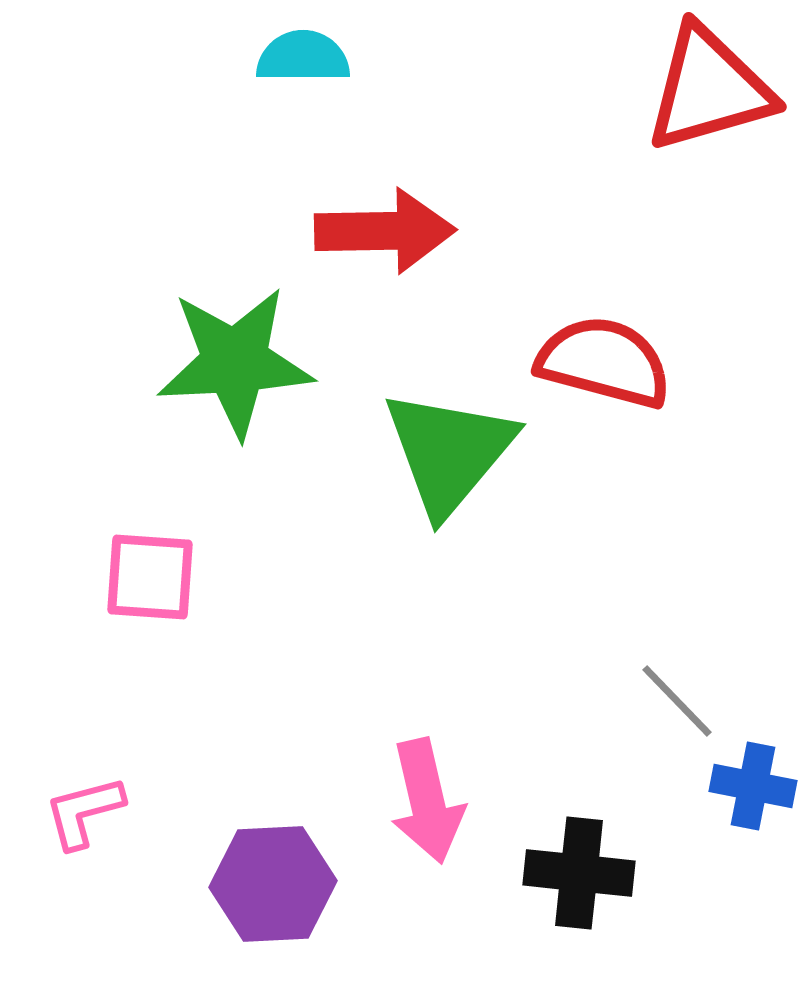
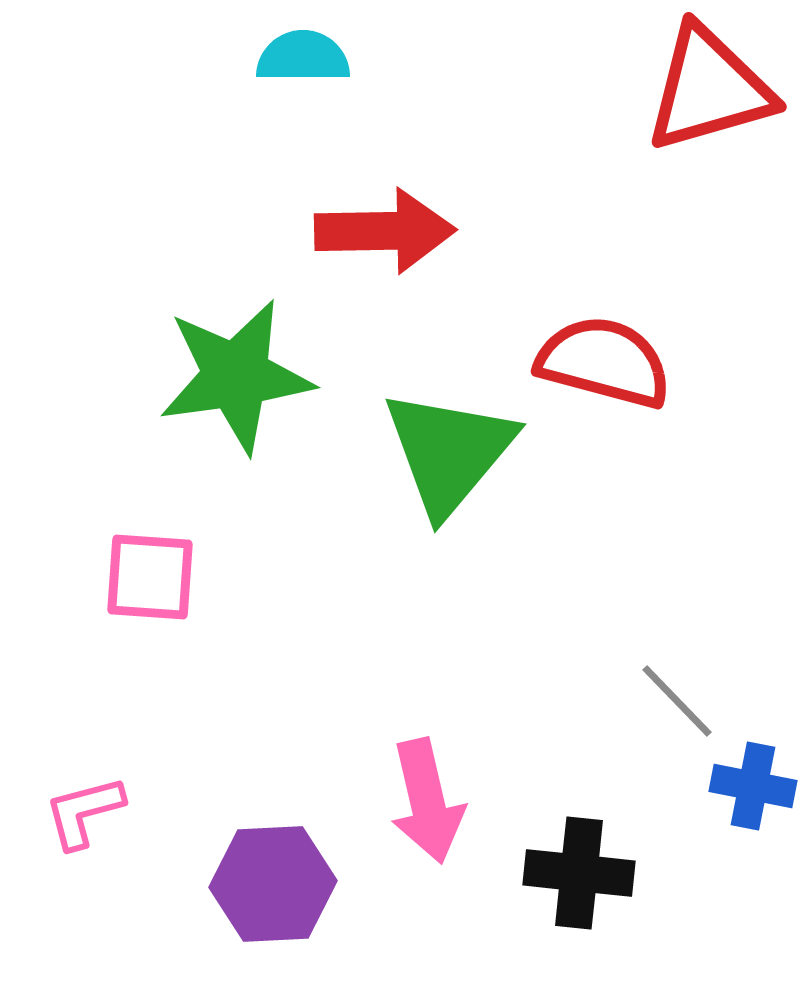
green star: moved 1 px right, 14 px down; rotated 5 degrees counterclockwise
